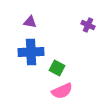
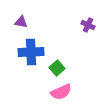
purple triangle: moved 9 px left
green square: rotated 21 degrees clockwise
pink semicircle: moved 1 px left, 1 px down
